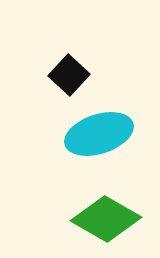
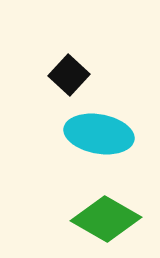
cyan ellipse: rotated 28 degrees clockwise
